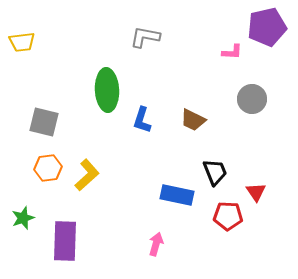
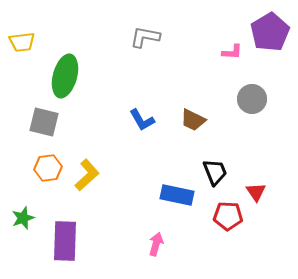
purple pentagon: moved 3 px right, 5 px down; rotated 18 degrees counterclockwise
green ellipse: moved 42 px left, 14 px up; rotated 18 degrees clockwise
blue L-shape: rotated 48 degrees counterclockwise
